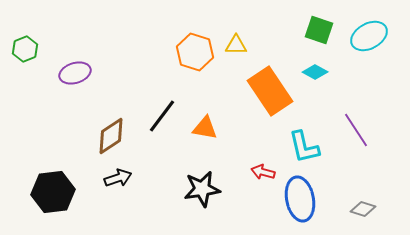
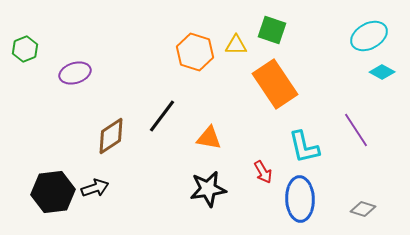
green square: moved 47 px left
cyan diamond: moved 67 px right
orange rectangle: moved 5 px right, 7 px up
orange triangle: moved 4 px right, 10 px down
red arrow: rotated 135 degrees counterclockwise
black arrow: moved 23 px left, 10 px down
black star: moved 6 px right
blue ellipse: rotated 9 degrees clockwise
